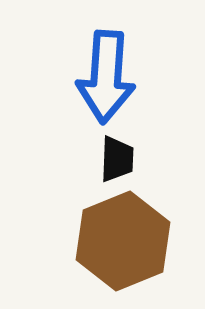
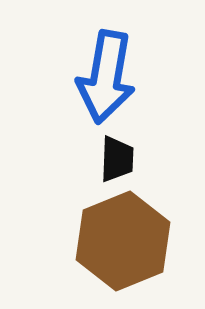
blue arrow: rotated 6 degrees clockwise
